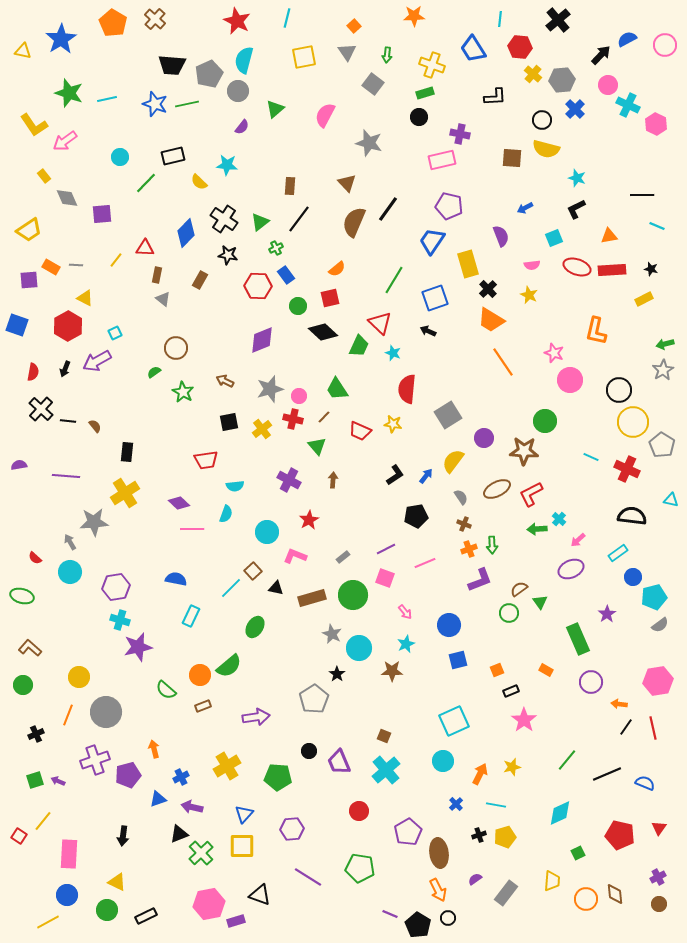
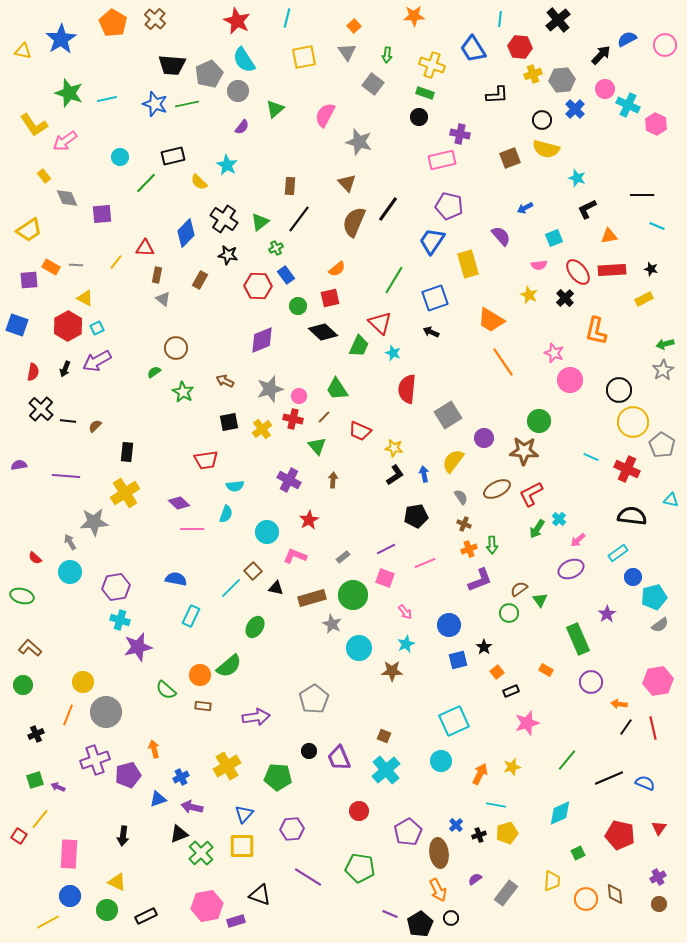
cyan semicircle at (244, 60): rotated 48 degrees counterclockwise
yellow cross at (533, 74): rotated 30 degrees clockwise
pink circle at (608, 85): moved 3 px left, 4 px down
green rectangle at (425, 93): rotated 36 degrees clockwise
black L-shape at (495, 97): moved 2 px right, 2 px up
gray star at (369, 143): moved 10 px left, 1 px up
brown square at (512, 158): moved 2 px left; rotated 25 degrees counterclockwise
cyan star at (227, 165): rotated 25 degrees clockwise
black L-shape at (576, 209): moved 11 px right
purple semicircle at (501, 236): rotated 20 degrees counterclockwise
yellow line at (116, 260): moved 2 px down
pink semicircle at (532, 265): moved 7 px right
red ellipse at (577, 267): moved 1 px right, 5 px down; rotated 32 degrees clockwise
black cross at (488, 289): moved 77 px right, 9 px down
black arrow at (428, 331): moved 3 px right, 1 px down
cyan square at (115, 333): moved 18 px left, 5 px up
green circle at (545, 421): moved 6 px left
yellow star at (393, 424): moved 1 px right, 24 px down
brown semicircle at (95, 426): rotated 96 degrees counterclockwise
blue arrow at (426, 476): moved 2 px left, 2 px up; rotated 49 degrees counterclockwise
green arrow at (537, 529): rotated 54 degrees counterclockwise
green triangle at (540, 602): moved 2 px up
gray star at (332, 634): moved 10 px up
orange square at (497, 670): moved 2 px down; rotated 16 degrees counterclockwise
black star at (337, 674): moved 147 px right, 27 px up
yellow circle at (79, 677): moved 4 px right, 5 px down
brown rectangle at (203, 706): rotated 28 degrees clockwise
pink star at (524, 720): moved 3 px right, 3 px down; rotated 20 degrees clockwise
cyan circle at (443, 761): moved 2 px left
purple trapezoid at (339, 762): moved 4 px up
black line at (607, 774): moved 2 px right, 4 px down
purple arrow at (58, 781): moved 6 px down
blue cross at (456, 804): moved 21 px down
yellow line at (43, 821): moved 3 px left, 2 px up
yellow pentagon at (505, 837): moved 2 px right, 4 px up
blue circle at (67, 895): moved 3 px right, 1 px down
pink hexagon at (209, 904): moved 2 px left, 2 px down
black circle at (448, 918): moved 3 px right
black pentagon at (418, 925): moved 2 px right, 1 px up; rotated 10 degrees clockwise
